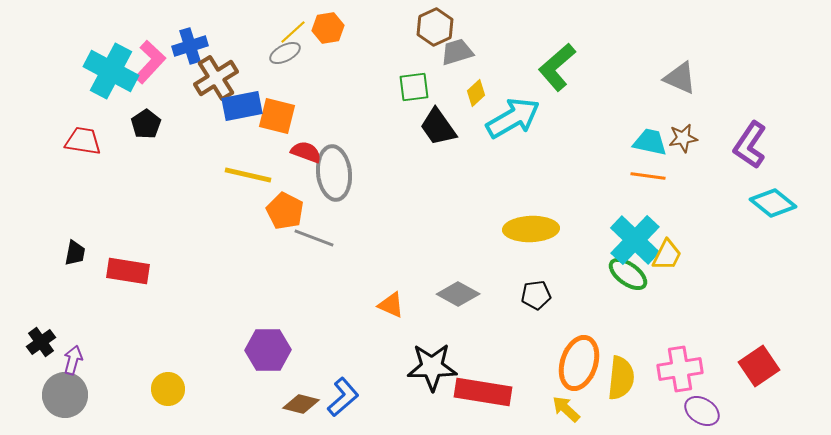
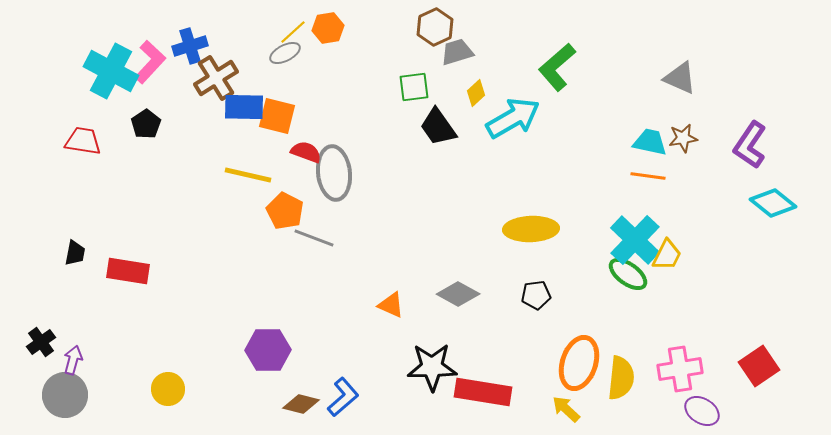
blue rectangle at (242, 106): moved 2 px right, 1 px down; rotated 12 degrees clockwise
